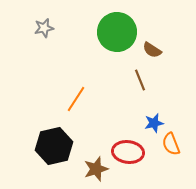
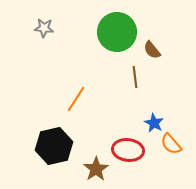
gray star: rotated 18 degrees clockwise
brown semicircle: rotated 18 degrees clockwise
brown line: moved 5 px left, 3 px up; rotated 15 degrees clockwise
blue star: rotated 30 degrees counterclockwise
orange semicircle: rotated 20 degrees counterclockwise
red ellipse: moved 2 px up
brown star: rotated 15 degrees counterclockwise
